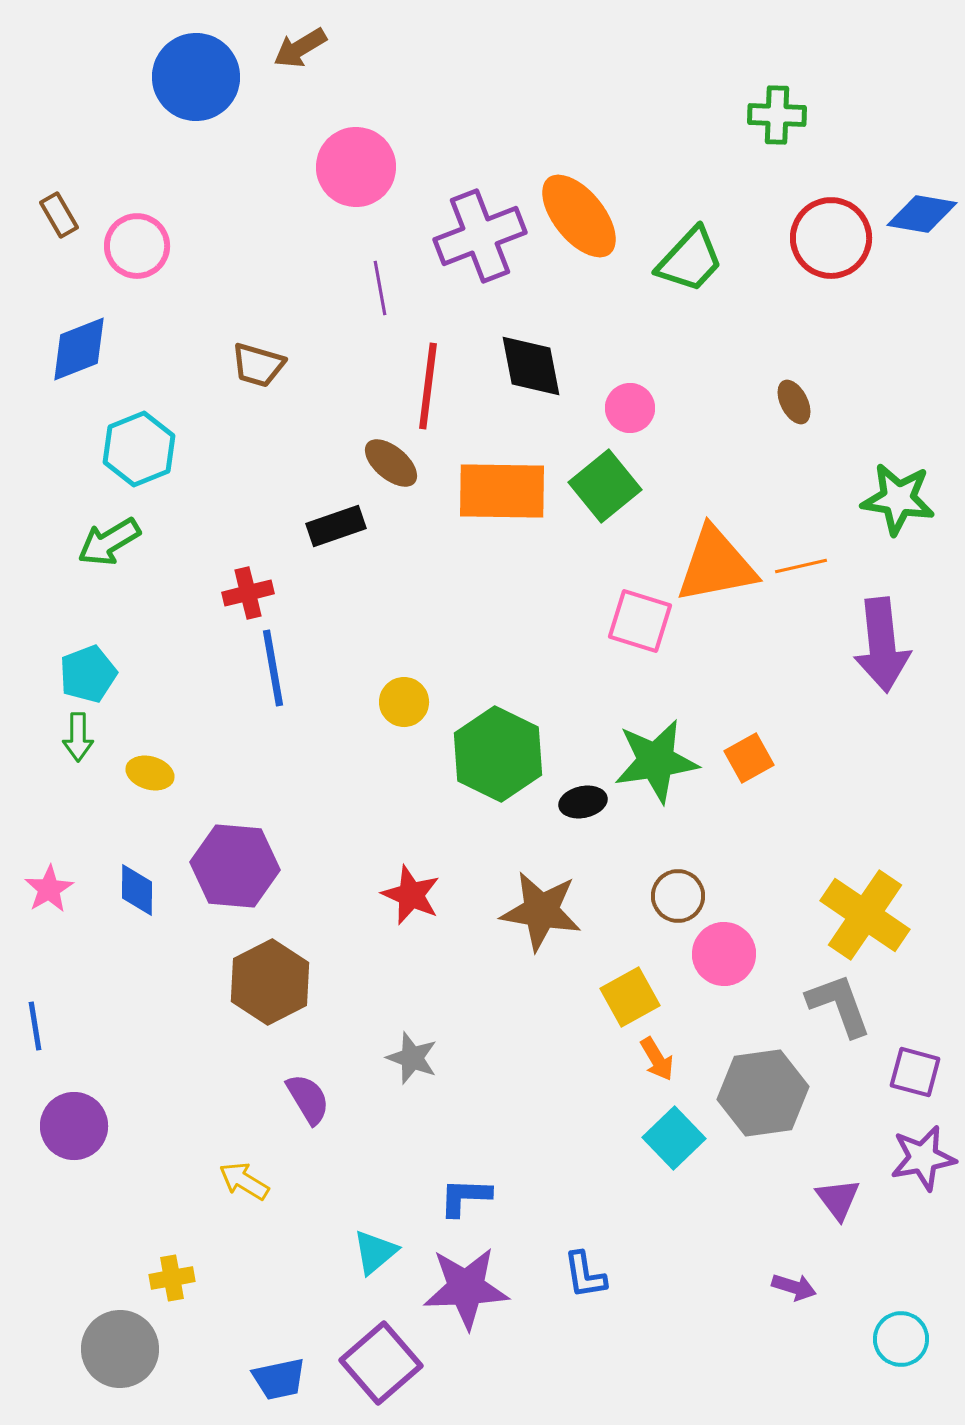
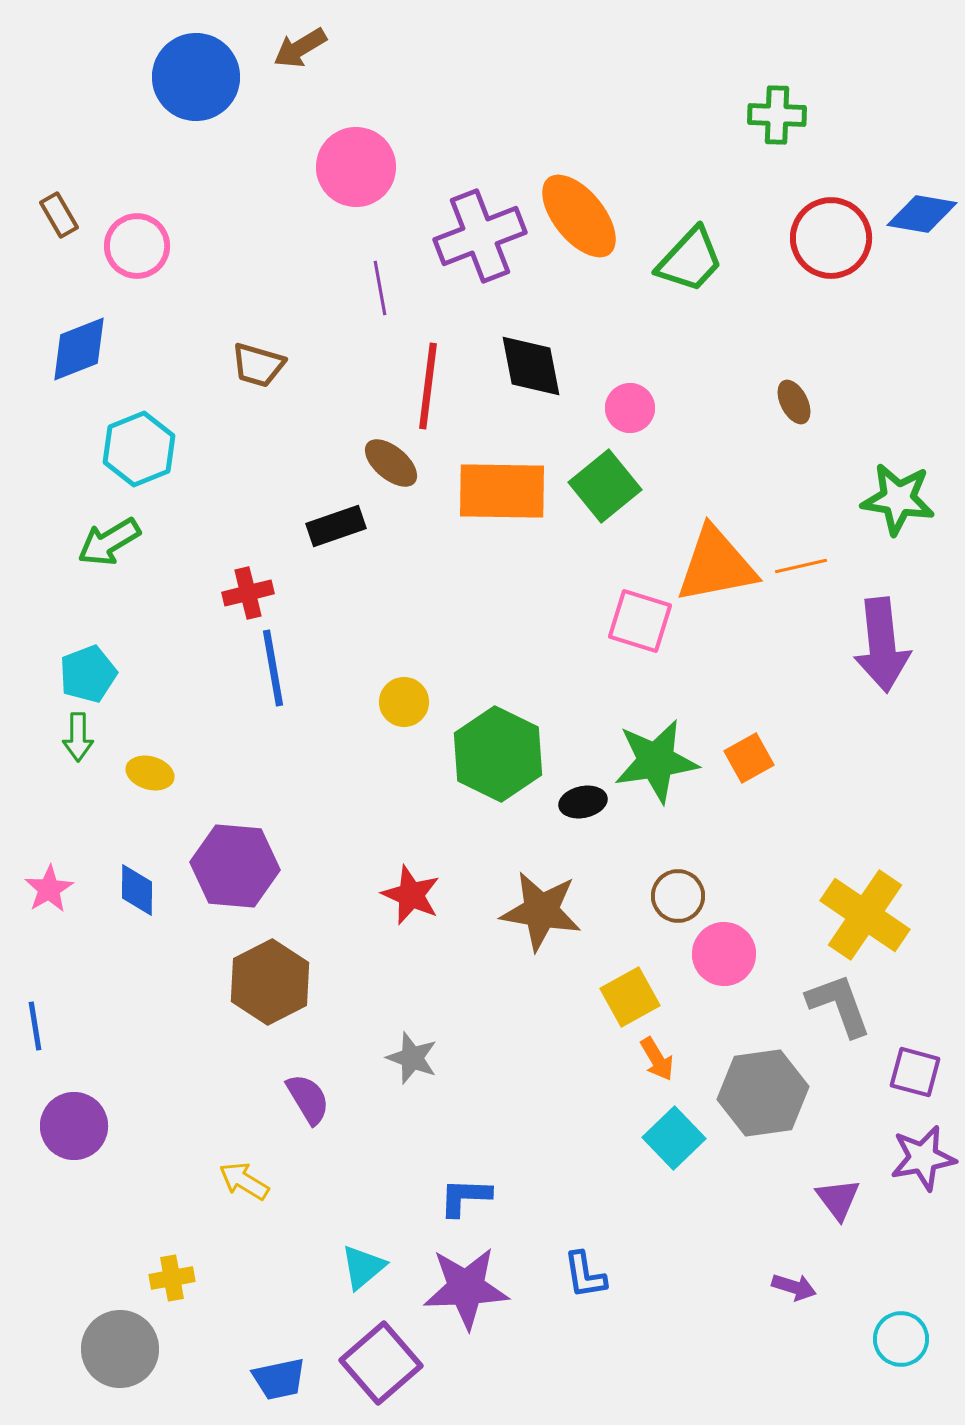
cyan triangle at (375, 1252): moved 12 px left, 15 px down
